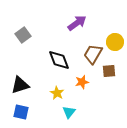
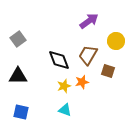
purple arrow: moved 12 px right, 2 px up
gray square: moved 5 px left, 4 px down
yellow circle: moved 1 px right, 1 px up
brown trapezoid: moved 5 px left, 1 px down
brown square: moved 1 px left; rotated 24 degrees clockwise
black triangle: moved 2 px left, 9 px up; rotated 18 degrees clockwise
yellow star: moved 7 px right, 7 px up; rotated 24 degrees clockwise
cyan triangle: moved 4 px left, 2 px up; rotated 48 degrees counterclockwise
